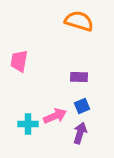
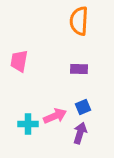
orange semicircle: rotated 104 degrees counterclockwise
purple rectangle: moved 8 px up
blue square: moved 1 px right, 1 px down
